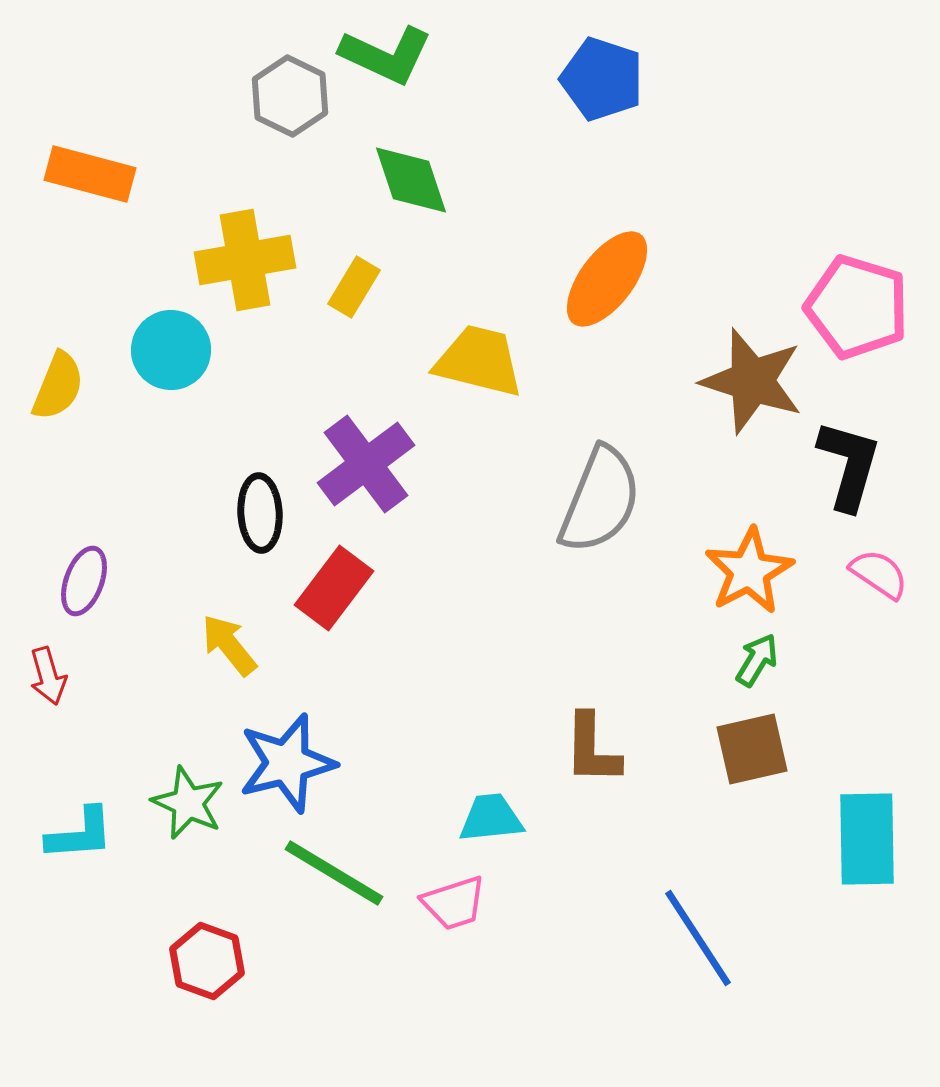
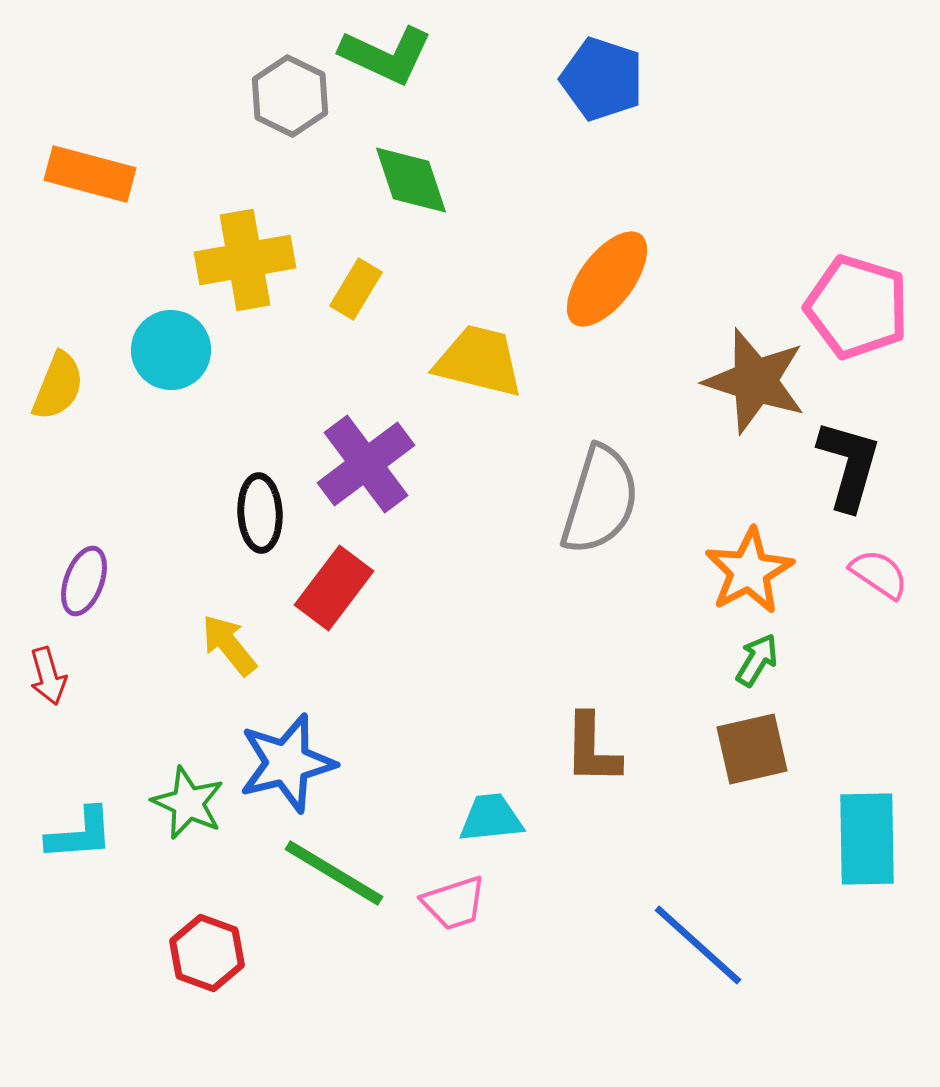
yellow rectangle: moved 2 px right, 2 px down
brown star: moved 3 px right
gray semicircle: rotated 5 degrees counterclockwise
blue line: moved 7 px down; rotated 15 degrees counterclockwise
red hexagon: moved 8 px up
